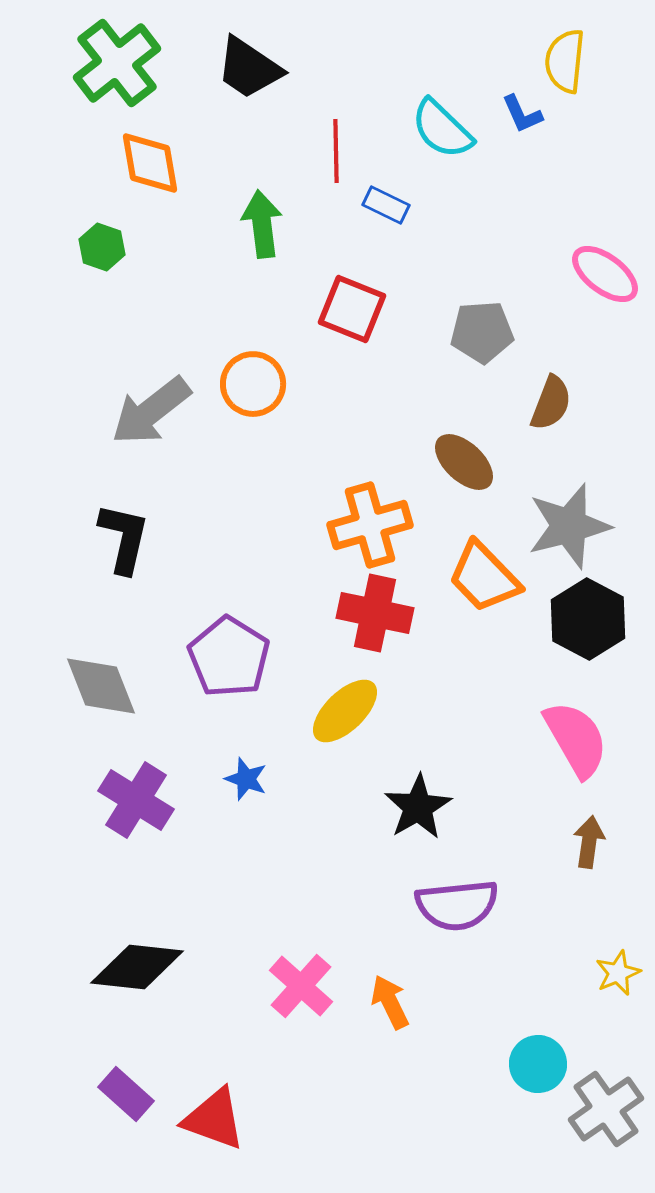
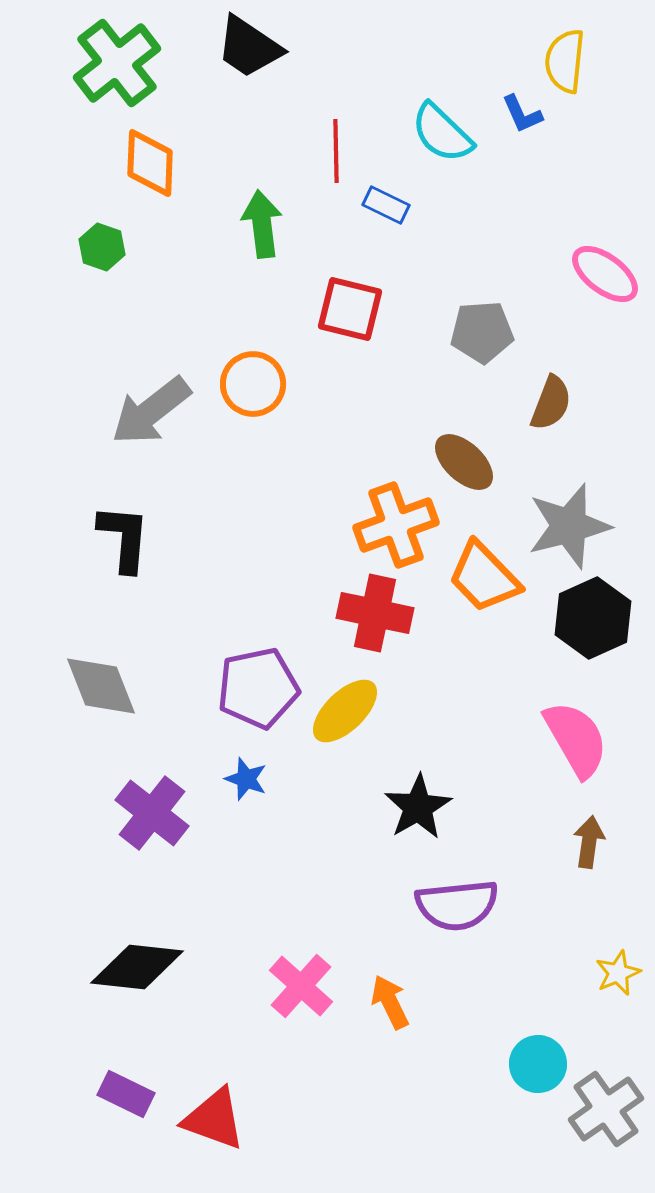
black trapezoid: moved 21 px up
cyan semicircle: moved 4 px down
orange diamond: rotated 12 degrees clockwise
red square: moved 2 px left; rotated 8 degrees counterclockwise
orange cross: moved 26 px right; rotated 4 degrees counterclockwise
black L-shape: rotated 8 degrees counterclockwise
black hexagon: moved 5 px right, 1 px up; rotated 8 degrees clockwise
purple pentagon: moved 29 px right, 31 px down; rotated 28 degrees clockwise
purple cross: moved 16 px right, 13 px down; rotated 6 degrees clockwise
purple rectangle: rotated 16 degrees counterclockwise
